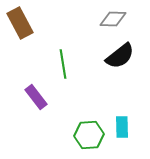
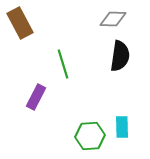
black semicircle: rotated 44 degrees counterclockwise
green line: rotated 8 degrees counterclockwise
purple rectangle: rotated 65 degrees clockwise
green hexagon: moved 1 px right, 1 px down
